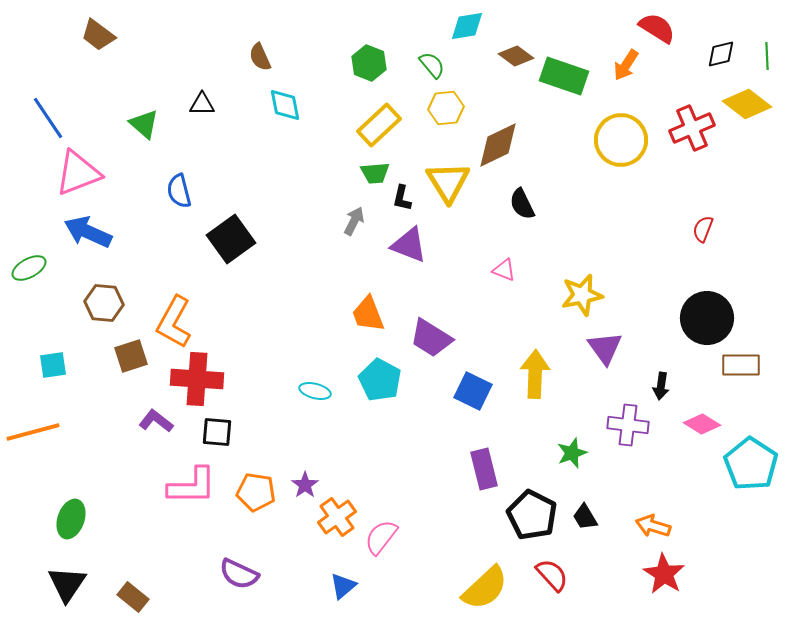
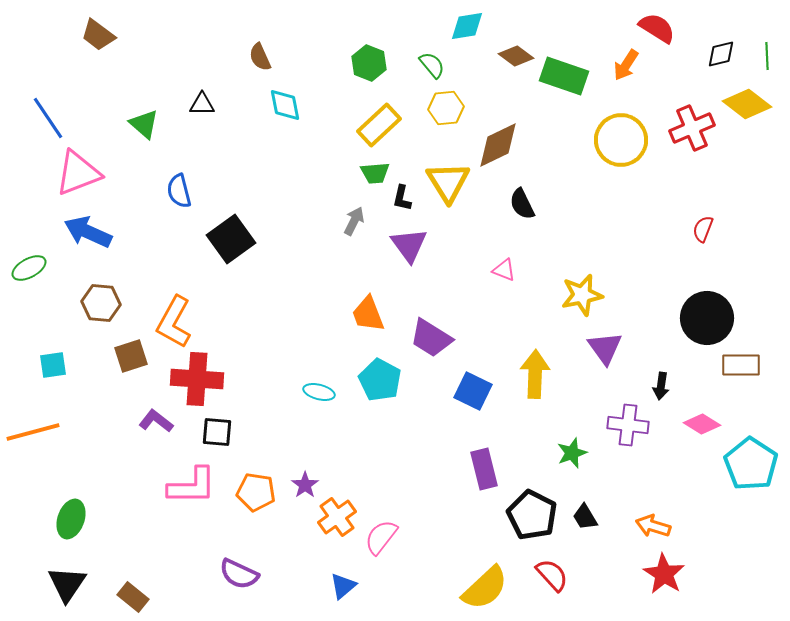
purple triangle at (409, 245): rotated 33 degrees clockwise
brown hexagon at (104, 303): moved 3 px left
cyan ellipse at (315, 391): moved 4 px right, 1 px down
